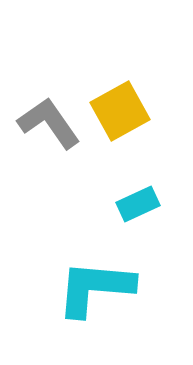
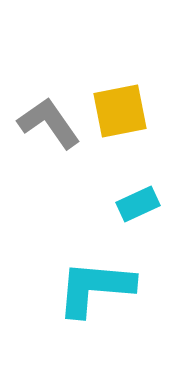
yellow square: rotated 18 degrees clockwise
